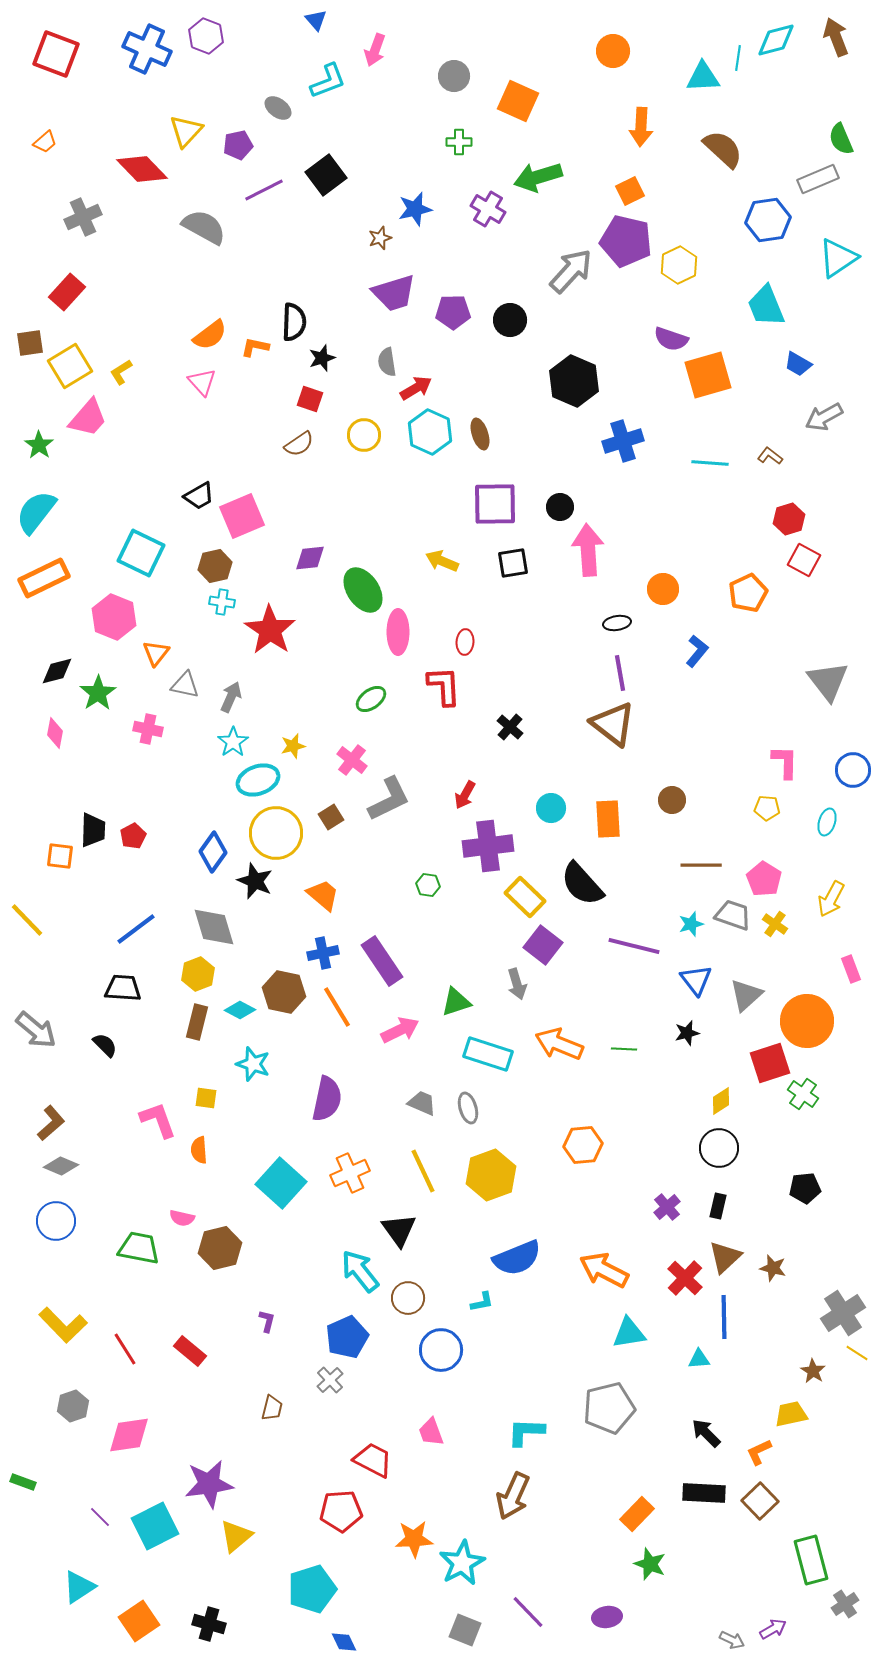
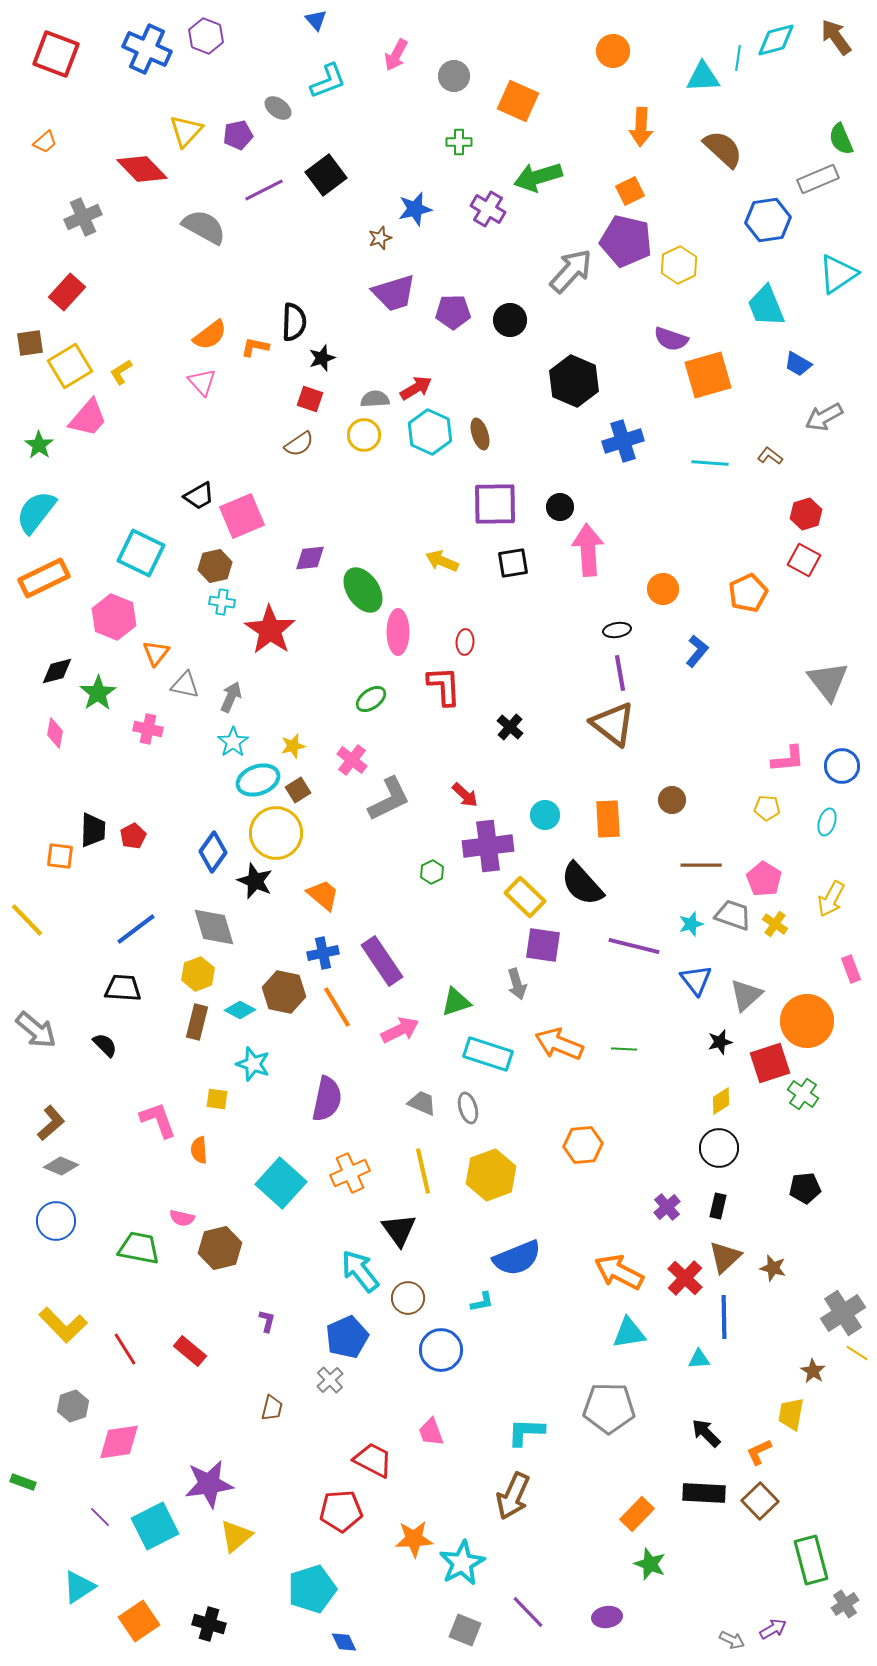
brown arrow at (836, 37): rotated 15 degrees counterclockwise
pink arrow at (375, 50): moved 21 px right, 5 px down; rotated 8 degrees clockwise
purple pentagon at (238, 145): moved 10 px up
cyan triangle at (838, 258): moved 16 px down
gray semicircle at (387, 362): moved 12 px left, 37 px down; rotated 96 degrees clockwise
red hexagon at (789, 519): moved 17 px right, 5 px up
black ellipse at (617, 623): moved 7 px down
pink L-shape at (785, 762): moved 3 px right, 3 px up; rotated 84 degrees clockwise
blue circle at (853, 770): moved 11 px left, 4 px up
red arrow at (465, 795): rotated 76 degrees counterclockwise
cyan circle at (551, 808): moved 6 px left, 7 px down
brown square at (331, 817): moved 33 px left, 27 px up
green hexagon at (428, 885): moved 4 px right, 13 px up; rotated 25 degrees clockwise
purple square at (543, 945): rotated 30 degrees counterclockwise
black star at (687, 1033): moved 33 px right, 9 px down
yellow square at (206, 1098): moved 11 px right, 1 px down
yellow line at (423, 1171): rotated 12 degrees clockwise
orange arrow at (604, 1270): moved 15 px right, 2 px down
gray pentagon at (609, 1408): rotated 15 degrees clockwise
yellow trapezoid at (791, 1414): rotated 68 degrees counterclockwise
pink diamond at (129, 1435): moved 10 px left, 7 px down
